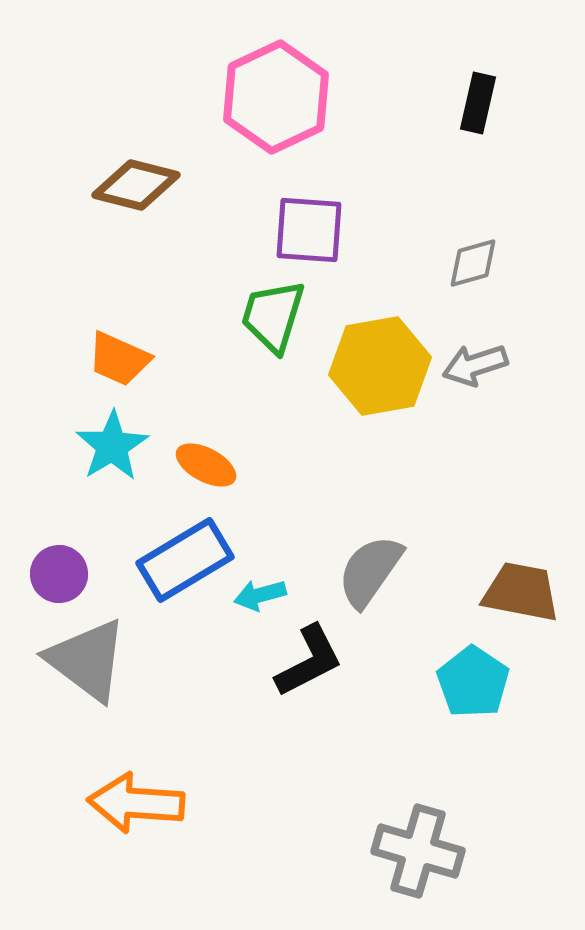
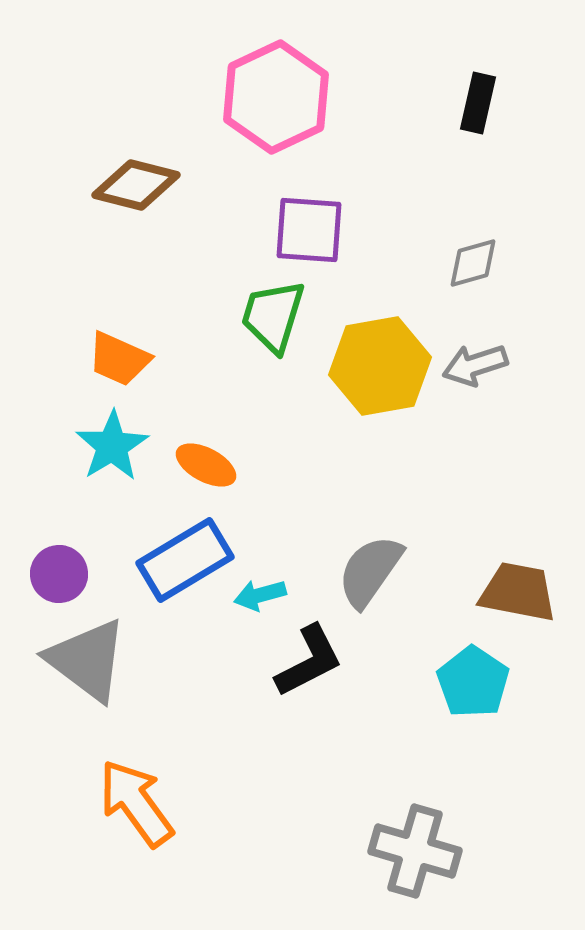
brown trapezoid: moved 3 px left
orange arrow: rotated 50 degrees clockwise
gray cross: moved 3 px left
